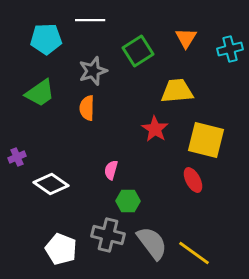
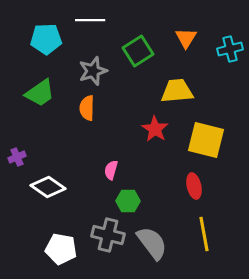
red ellipse: moved 1 px right, 6 px down; rotated 15 degrees clockwise
white diamond: moved 3 px left, 3 px down
white pentagon: rotated 12 degrees counterclockwise
yellow line: moved 10 px right, 19 px up; rotated 44 degrees clockwise
